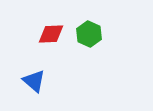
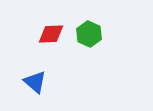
blue triangle: moved 1 px right, 1 px down
